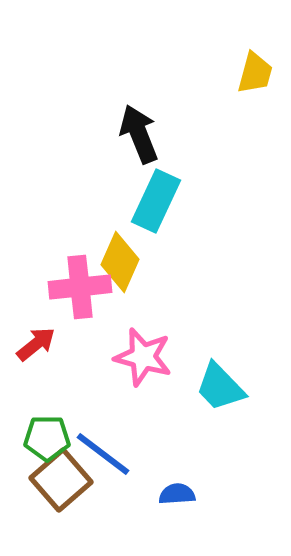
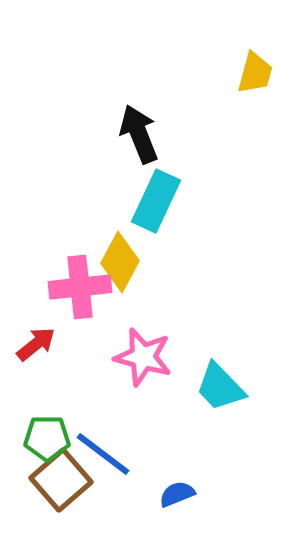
yellow diamond: rotated 4 degrees clockwise
blue semicircle: rotated 18 degrees counterclockwise
